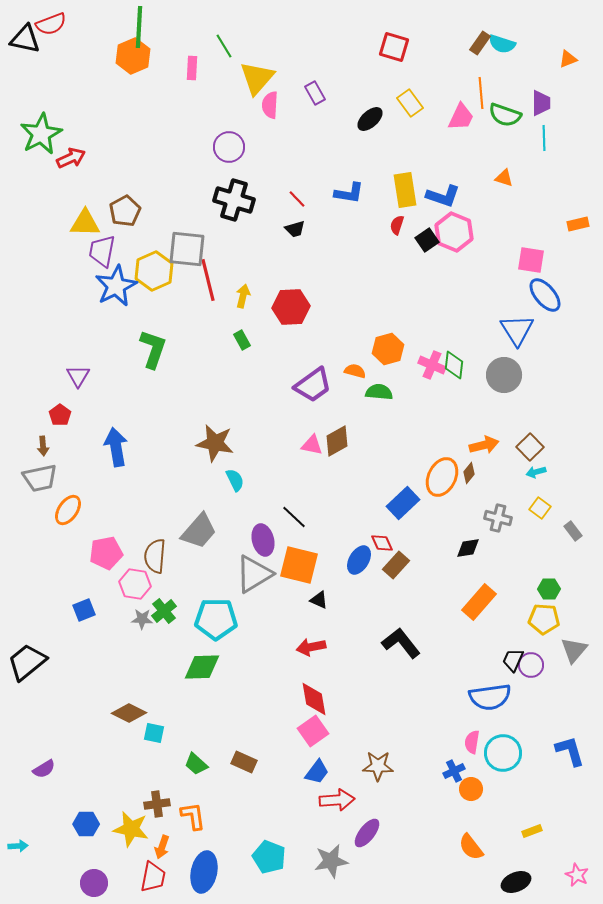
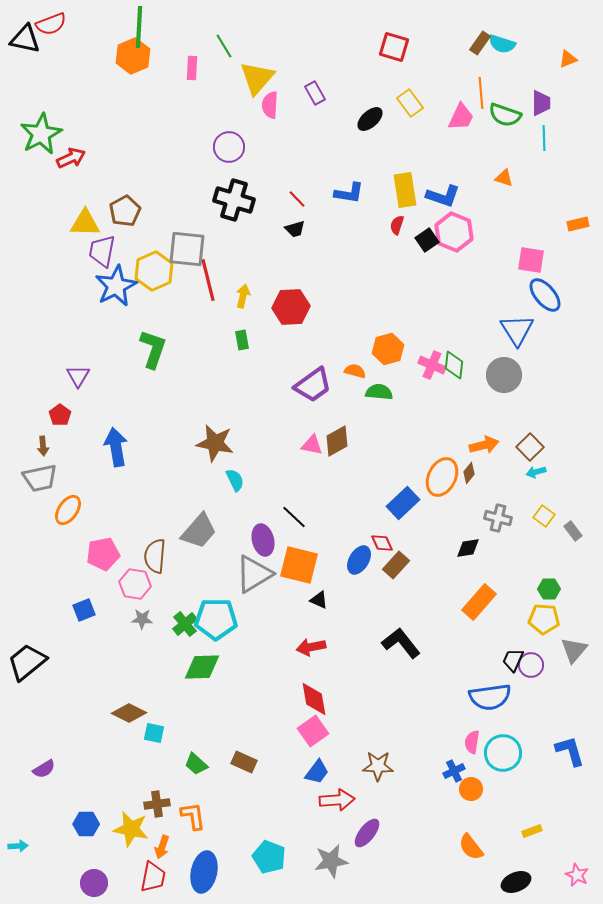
green rectangle at (242, 340): rotated 18 degrees clockwise
yellow square at (540, 508): moved 4 px right, 8 px down
pink pentagon at (106, 553): moved 3 px left, 1 px down
green cross at (164, 611): moved 21 px right, 13 px down
